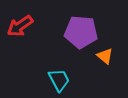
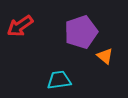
purple pentagon: rotated 24 degrees counterclockwise
cyan trapezoid: rotated 70 degrees counterclockwise
